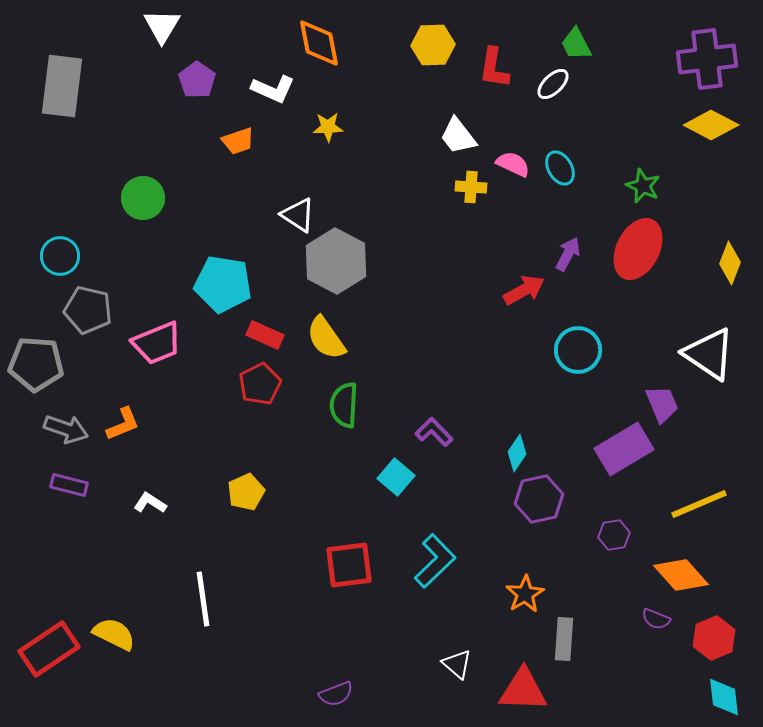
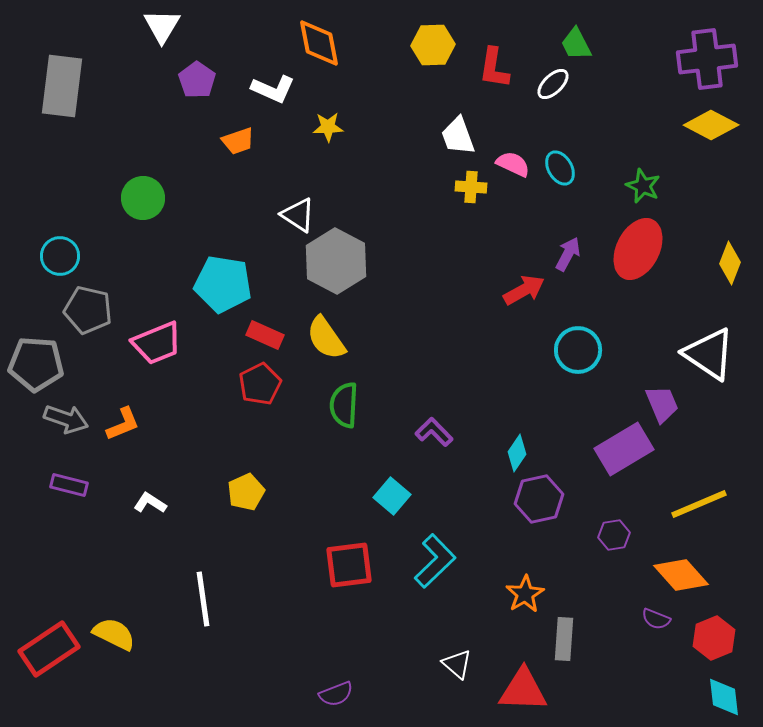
white trapezoid at (458, 136): rotated 18 degrees clockwise
gray arrow at (66, 429): moved 10 px up
cyan square at (396, 477): moved 4 px left, 19 px down
